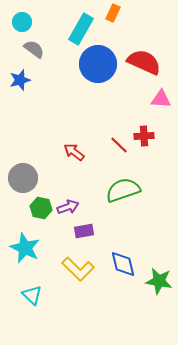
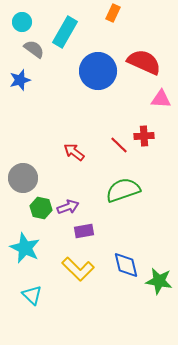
cyan rectangle: moved 16 px left, 3 px down
blue circle: moved 7 px down
blue diamond: moved 3 px right, 1 px down
